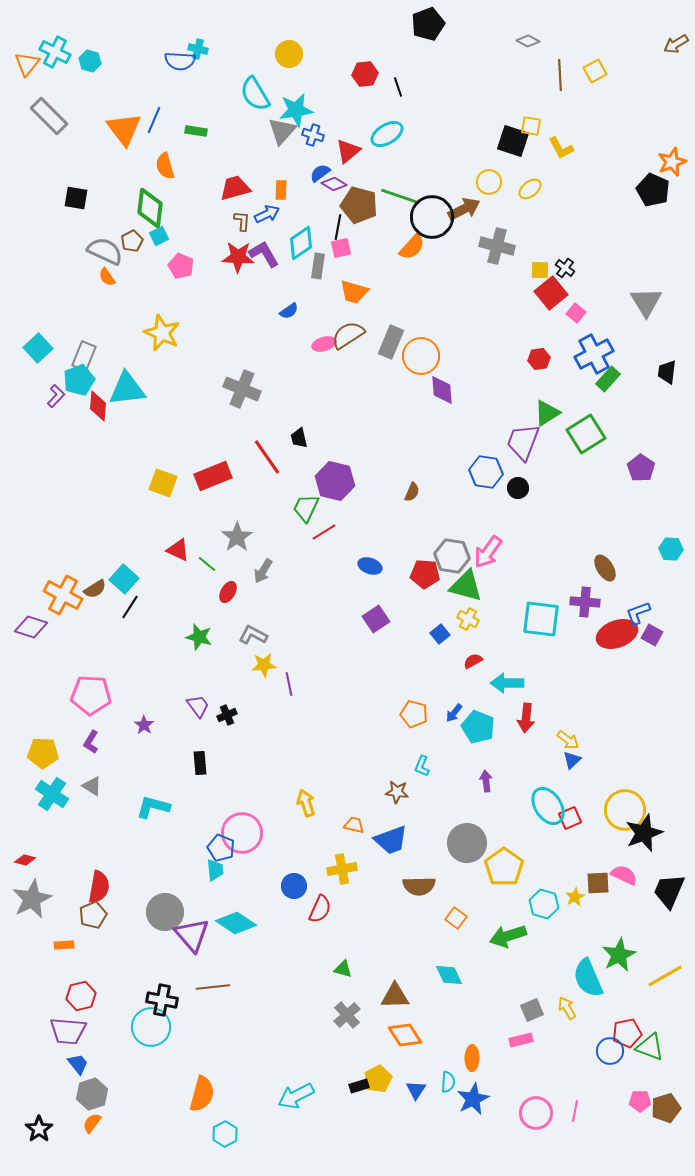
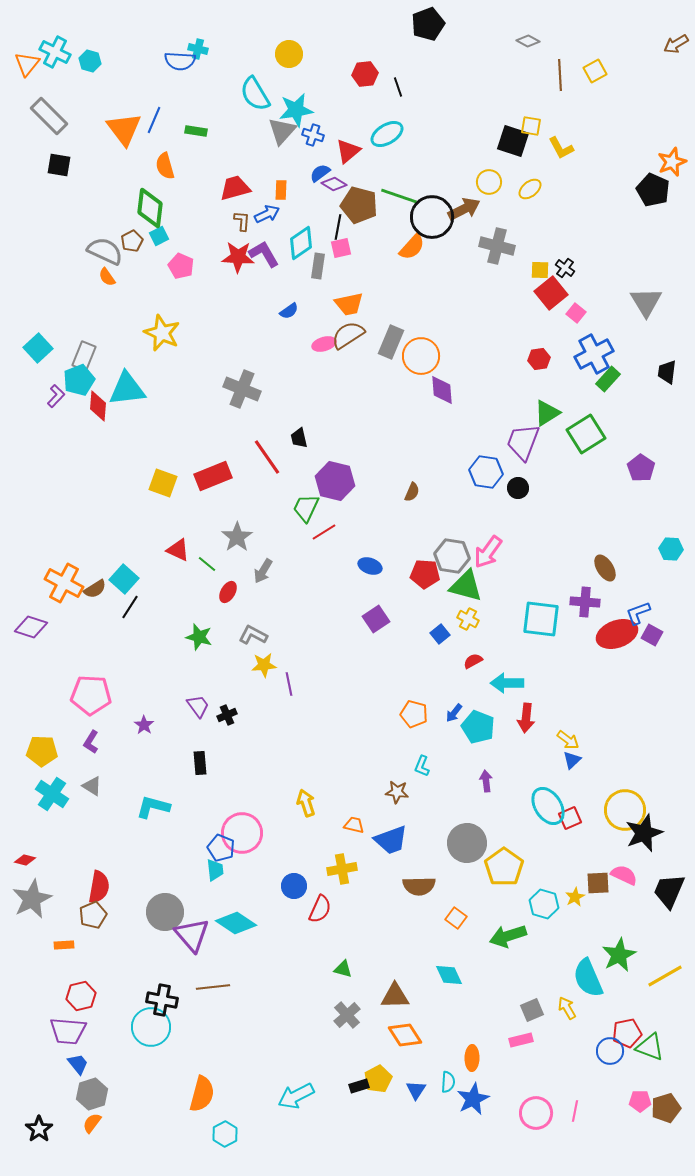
black square at (76, 198): moved 17 px left, 33 px up
orange trapezoid at (354, 292): moved 5 px left, 12 px down; rotated 28 degrees counterclockwise
orange cross at (63, 595): moved 1 px right, 12 px up
yellow pentagon at (43, 753): moved 1 px left, 2 px up
